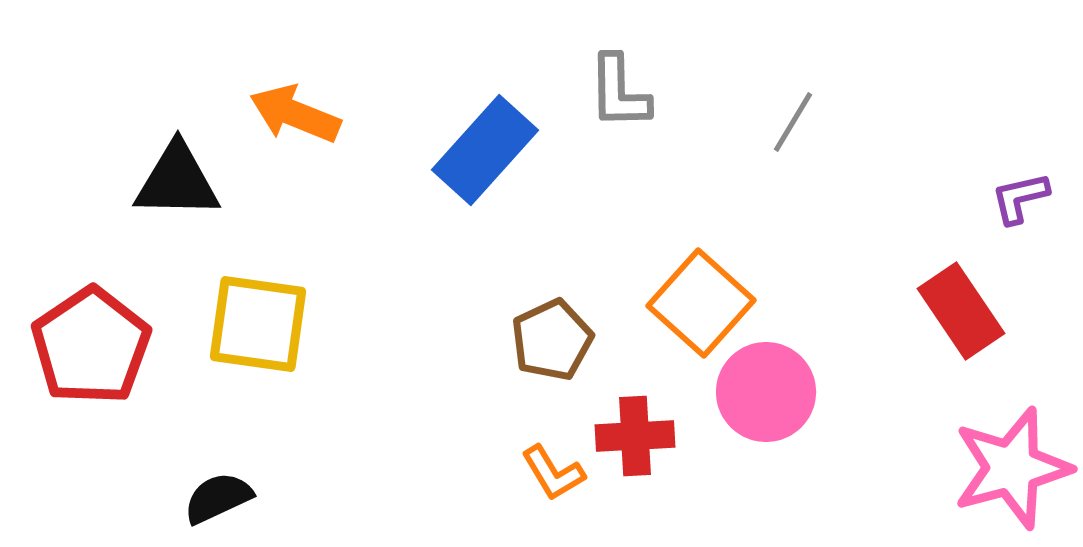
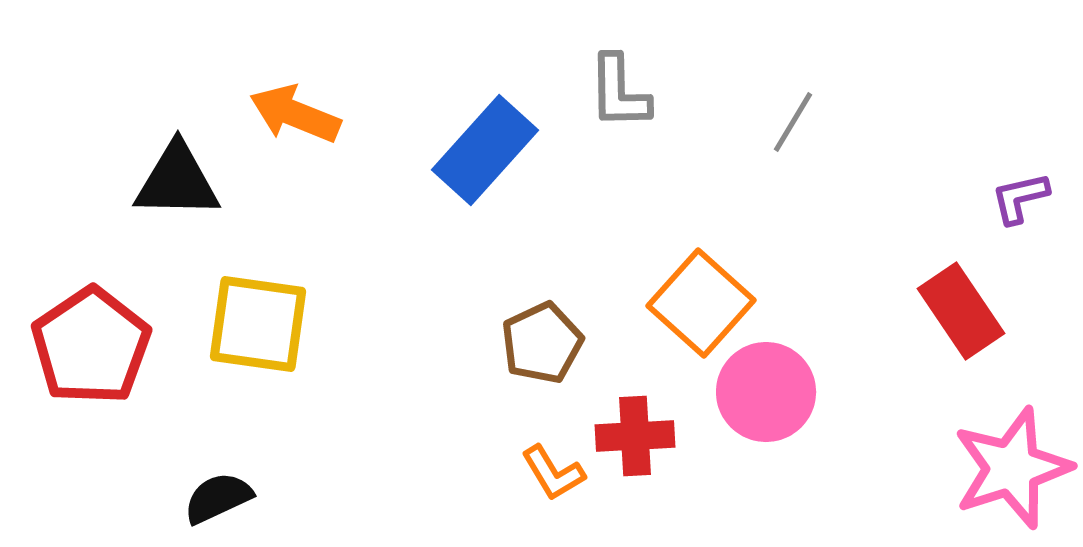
brown pentagon: moved 10 px left, 3 px down
pink star: rotated 3 degrees counterclockwise
